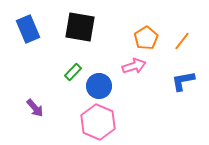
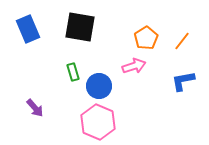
green rectangle: rotated 60 degrees counterclockwise
